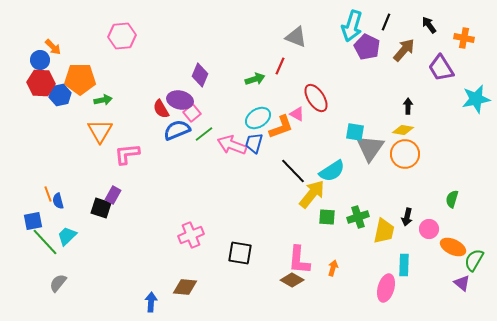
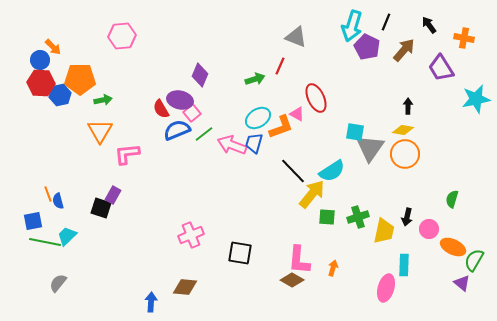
red ellipse at (316, 98): rotated 8 degrees clockwise
green line at (45, 242): rotated 36 degrees counterclockwise
